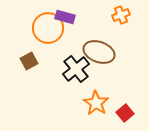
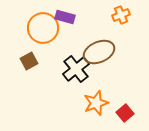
orange circle: moved 5 px left
brown ellipse: rotated 44 degrees counterclockwise
orange star: rotated 20 degrees clockwise
